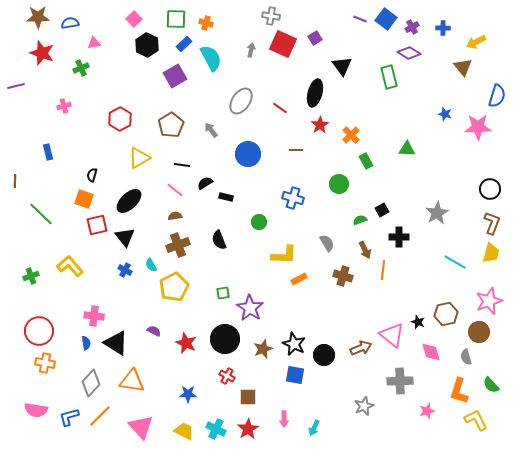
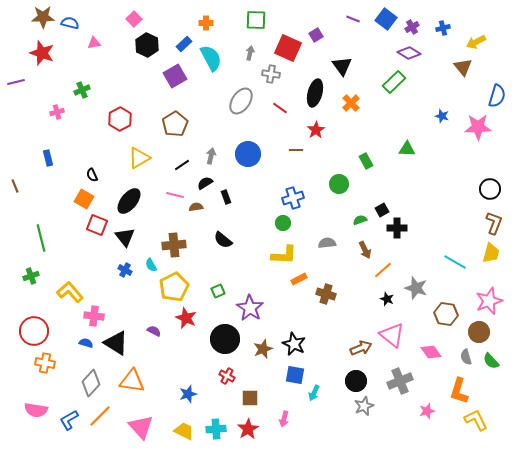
gray cross at (271, 16): moved 58 px down
brown star at (38, 17): moved 5 px right
green square at (176, 19): moved 80 px right, 1 px down
purple line at (360, 19): moved 7 px left
blue semicircle at (70, 23): rotated 24 degrees clockwise
orange cross at (206, 23): rotated 16 degrees counterclockwise
blue cross at (443, 28): rotated 16 degrees counterclockwise
purple square at (315, 38): moved 1 px right, 3 px up
red square at (283, 44): moved 5 px right, 4 px down
gray arrow at (251, 50): moved 1 px left, 3 px down
green cross at (81, 68): moved 1 px right, 22 px down
green rectangle at (389, 77): moved 5 px right, 5 px down; rotated 60 degrees clockwise
purple line at (16, 86): moved 4 px up
pink cross at (64, 106): moved 7 px left, 6 px down
blue star at (445, 114): moved 3 px left, 2 px down
brown pentagon at (171, 125): moved 4 px right, 1 px up
red star at (320, 125): moved 4 px left, 5 px down
gray arrow at (211, 130): moved 26 px down; rotated 49 degrees clockwise
orange cross at (351, 135): moved 32 px up
blue rectangle at (48, 152): moved 6 px down
black line at (182, 165): rotated 42 degrees counterclockwise
black semicircle at (92, 175): rotated 40 degrees counterclockwise
brown line at (15, 181): moved 5 px down; rotated 24 degrees counterclockwise
pink line at (175, 190): moved 5 px down; rotated 24 degrees counterclockwise
black rectangle at (226, 197): rotated 56 degrees clockwise
blue cross at (293, 198): rotated 35 degrees counterclockwise
orange square at (84, 199): rotated 12 degrees clockwise
black ellipse at (129, 201): rotated 8 degrees counterclockwise
gray star at (437, 213): moved 21 px left, 75 px down; rotated 25 degrees counterclockwise
green line at (41, 214): moved 24 px down; rotated 32 degrees clockwise
brown semicircle at (175, 216): moved 21 px right, 9 px up
green circle at (259, 222): moved 24 px right, 1 px down
brown L-shape at (492, 223): moved 2 px right
red square at (97, 225): rotated 35 degrees clockwise
black cross at (399, 237): moved 2 px left, 9 px up
black semicircle at (219, 240): moved 4 px right; rotated 30 degrees counterclockwise
gray semicircle at (327, 243): rotated 66 degrees counterclockwise
brown cross at (178, 245): moved 4 px left; rotated 15 degrees clockwise
yellow L-shape at (70, 266): moved 26 px down
orange line at (383, 270): rotated 42 degrees clockwise
brown cross at (343, 276): moved 17 px left, 18 px down
green square at (223, 293): moved 5 px left, 2 px up; rotated 16 degrees counterclockwise
brown hexagon at (446, 314): rotated 20 degrees clockwise
black star at (418, 322): moved 31 px left, 23 px up
red circle at (39, 331): moved 5 px left
blue semicircle at (86, 343): rotated 64 degrees counterclockwise
red star at (186, 343): moved 25 px up
pink diamond at (431, 352): rotated 20 degrees counterclockwise
black circle at (324, 355): moved 32 px right, 26 px down
gray cross at (400, 381): rotated 20 degrees counterclockwise
green semicircle at (491, 385): moved 24 px up
blue star at (188, 394): rotated 18 degrees counterclockwise
brown square at (248, 397): moved 2 px right, 1 px down
blue L-shape at (69, 417): moved 3 px down; rotated 15 degrees counterclockwise
pink arrow at (284, 419): rotated 14 degrees clockwise
cyan arrow at (314, 428): moved 35 px up
cyan cross at (216, 429): rotated 30 degrees counterclockwise
